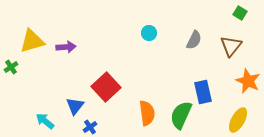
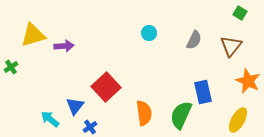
yellow triangle: moved 1 px right, 6 px up
purple arrow: moved 2 px left, 1 px up
orange semicircle: moved 3 px left
cyan arrow: moved 5 px right, 2 px up
